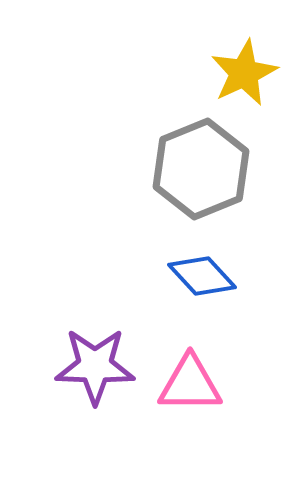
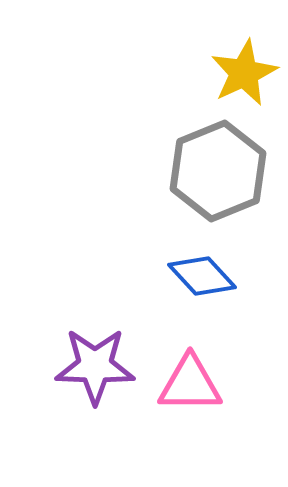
gray hexagon: moved 17 px right, 2 px down
